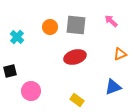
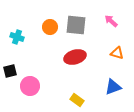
cyan cross: rotated 24 degrees counterclockwise
orange triangle: moved 3 px left, 1 px up; rotated 40 degrees clockwise
pink circle: moved 1 px left, 5 px up
